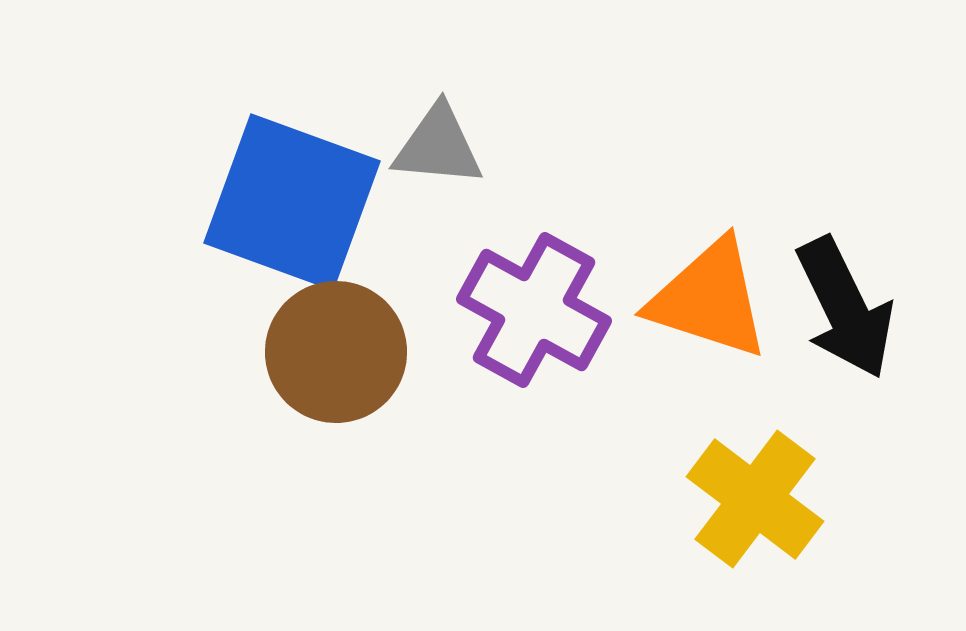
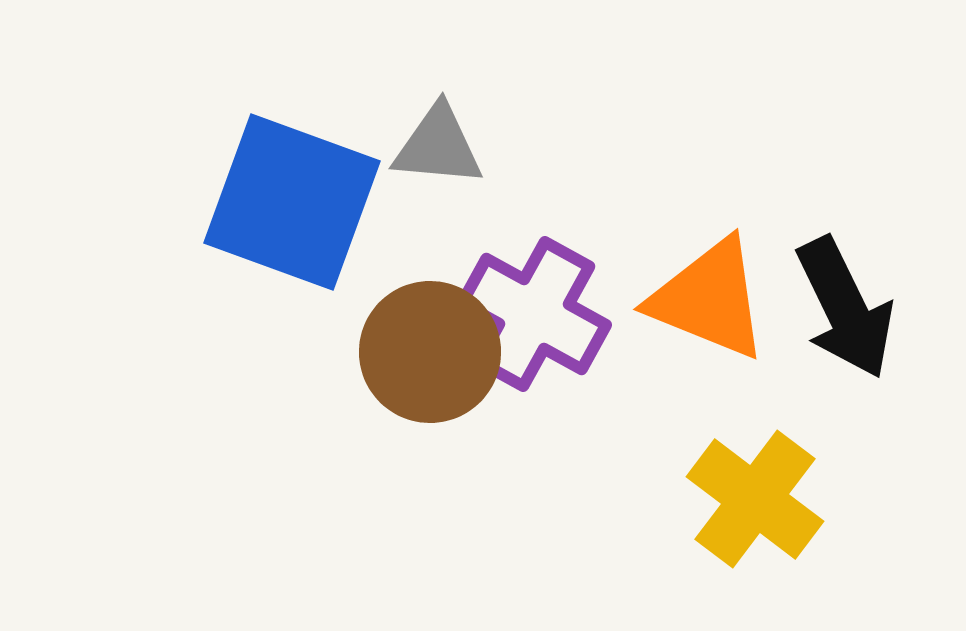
orange triangle: rotated 4 degrees clockwise
purple cross: moved 4 px down
brown circle: moved 94 px right
